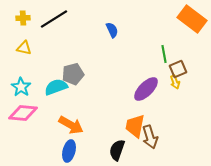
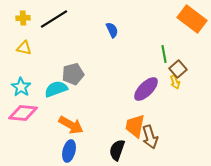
brown square: rotated 18 degrees counterclockwise
cyan semicircle: moved 2 px down
